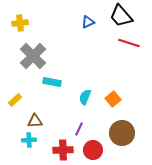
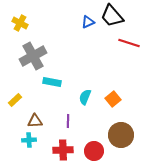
black trapezoid: moved 9 px left
yellow cross: rotated 35 degrees clockwise
gray cross: rotated 16 degrees clockwise
purple line: moved 11 px left, 8 px up; rotated 24 degrees counterclockwise
brown circle: moved 1 px left, 2 px down
red circle: moved 1 px right, 1 px down
